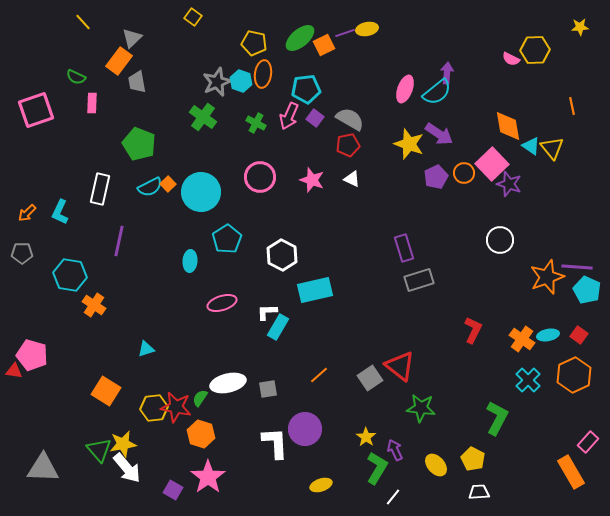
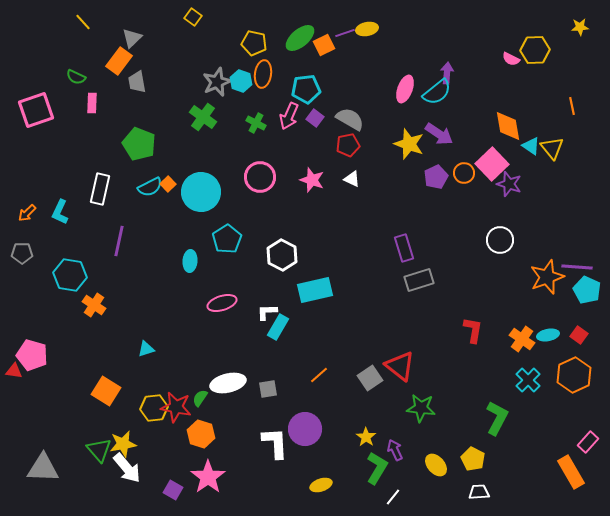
red L-shape at (473, 330): rotated 16 degrees counterclockwise
